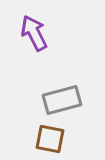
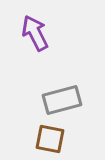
purple arrow: moved 1 px right
